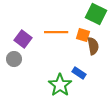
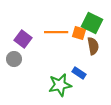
green square: moved 4 px left, 9 px down
orange square: moved 4 px left, 2 px up
green star: rotated 25 degrees clockwise
